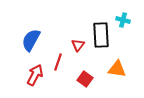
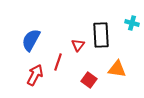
cyan cross: moved 9 px right, 3 px down
red square: moved 4 px right, 1 px down
